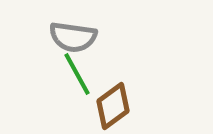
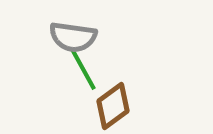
green line: moved 6 px right, 5 px up
